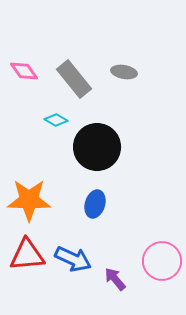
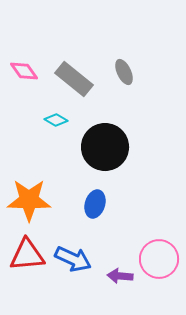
gray ellipse: rotated 55 degrees clockwise
gray rectangle: rotated 12 degrees counterclockwise
black circle: moved 8 px right
pink circle: moved 3 px left, 2 px up
purple arrow: moved 5 px right, 3 px up; rotated 45 degrees counterclockwise
